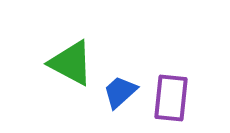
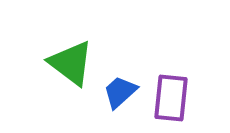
green triangle: rotated 9 degrees clockwise
